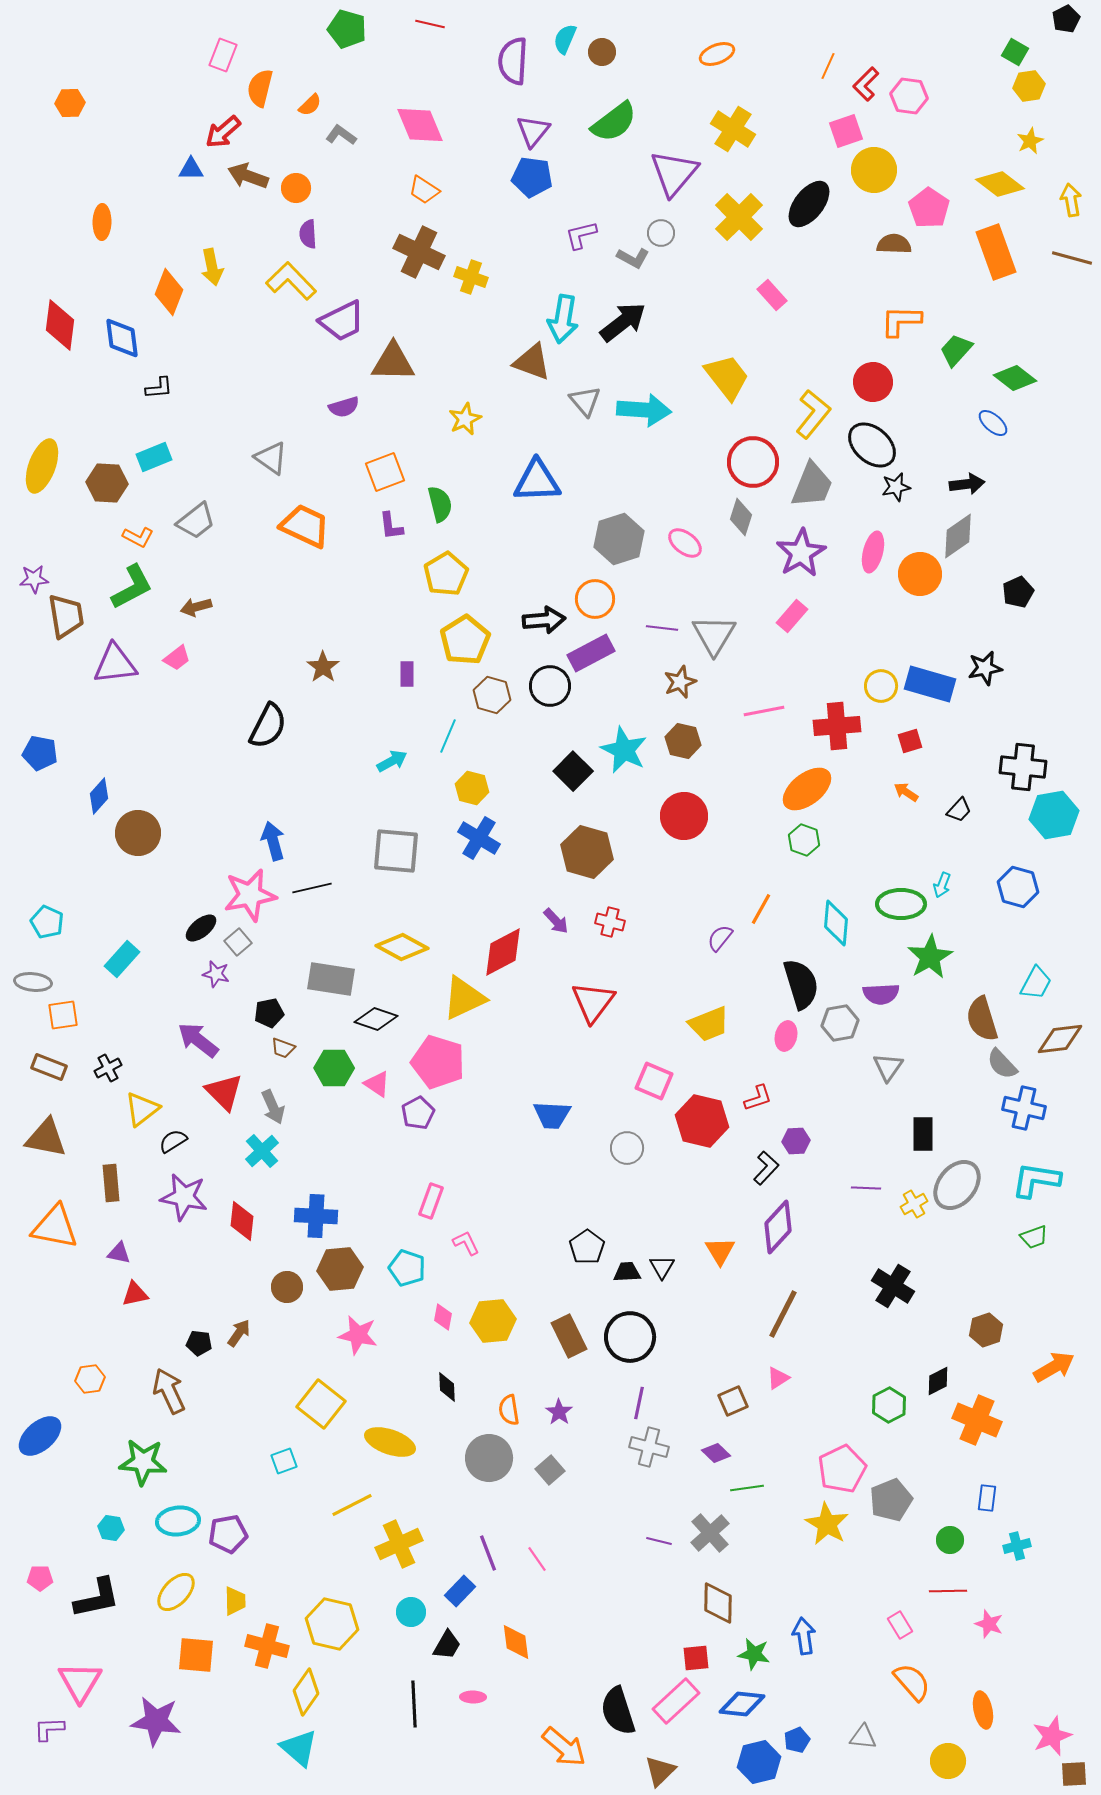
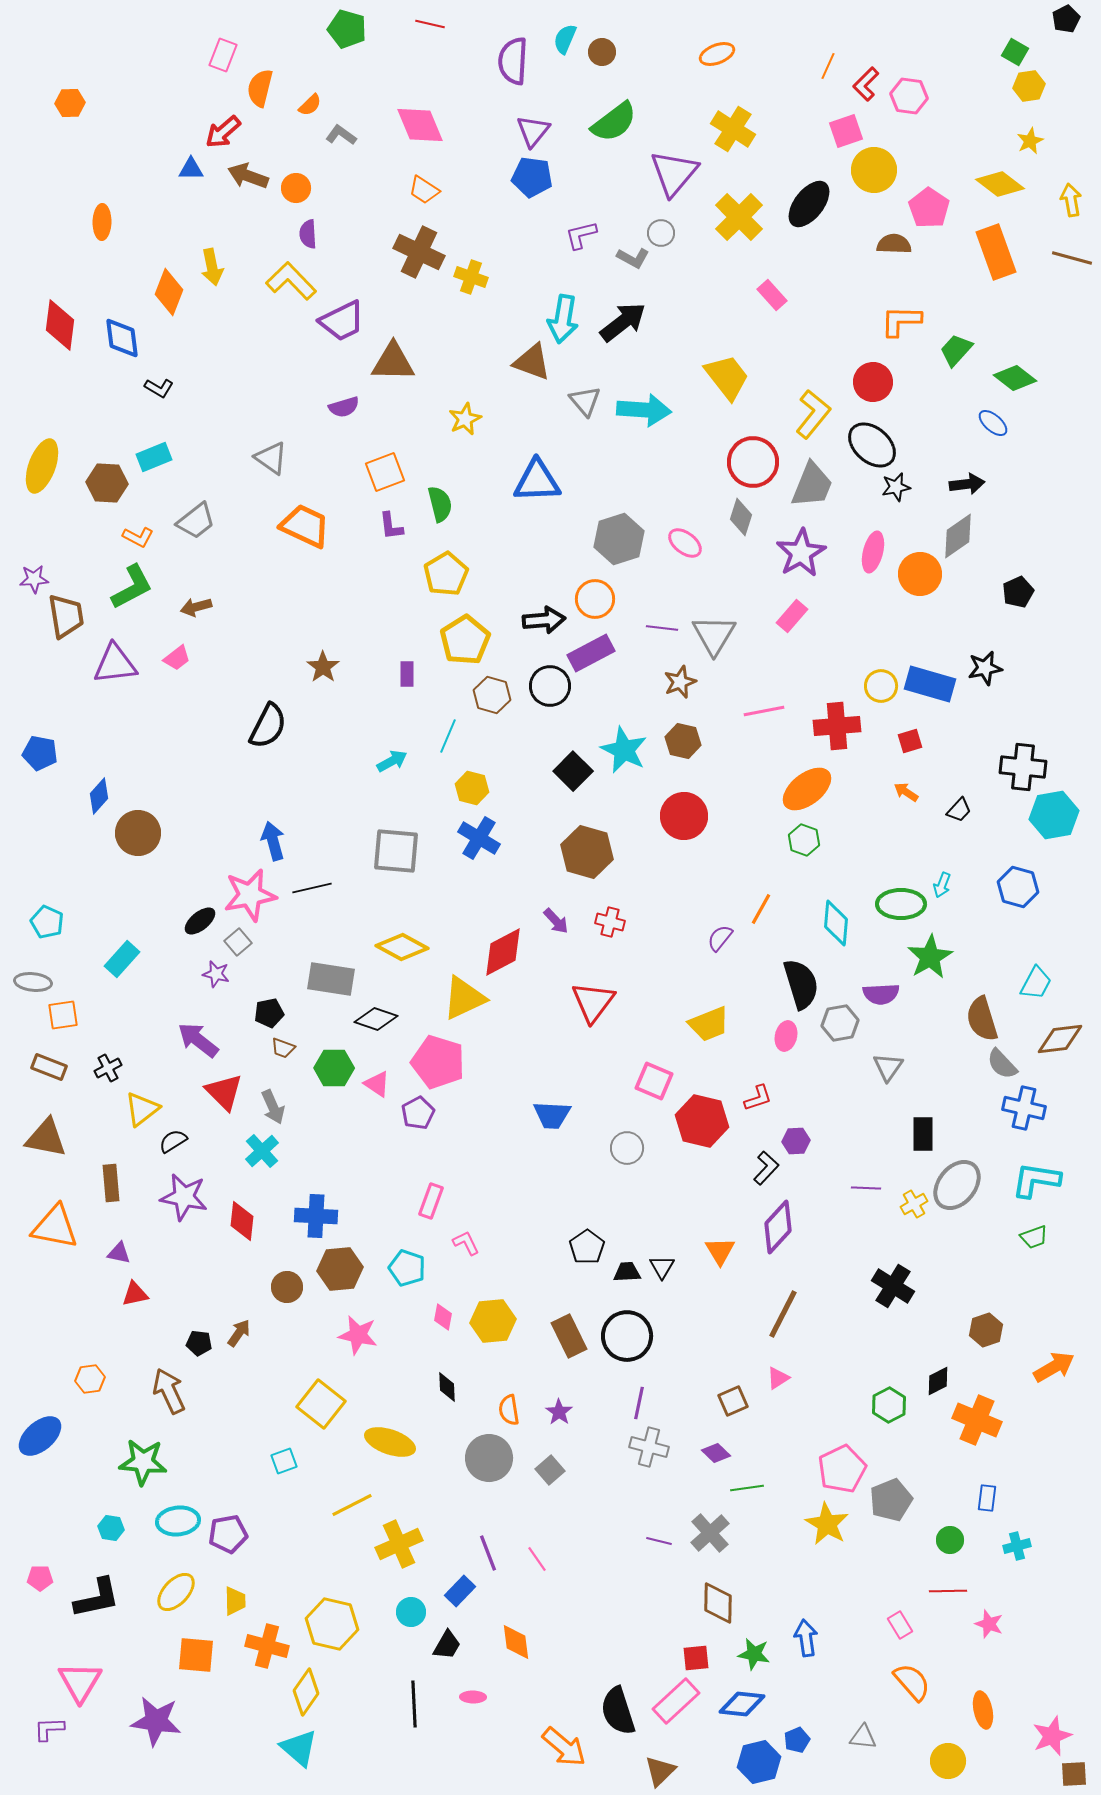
black L-shape at (159, 388): rotated 36 degrees clockwise
black ellipse at (201, 928): moved 1 px left, 7 px up
black circle at (630, 1337): moved 3 px left, 1 px up
blue arrow at (804, 1636): moved 2 px right, 2 px down
